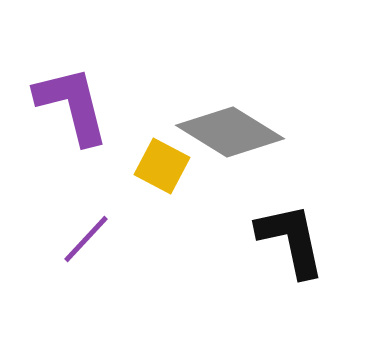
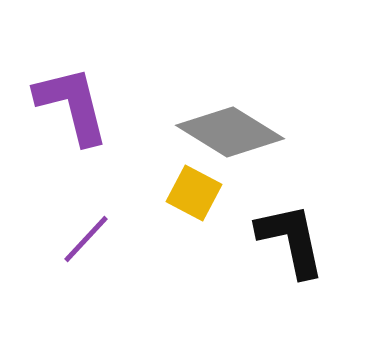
yellow square: moved 32 px right, 27 px down
